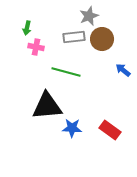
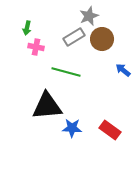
gray rectangle: rotated 25 degrees counterclockwise
